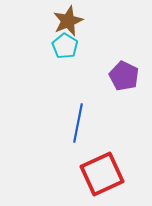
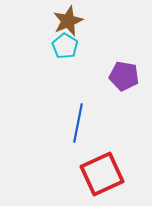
purple pentagon: rotated 16 degrees counterclockwise
